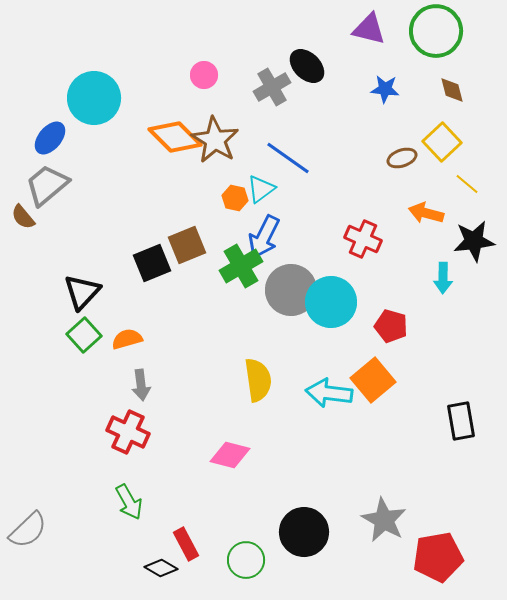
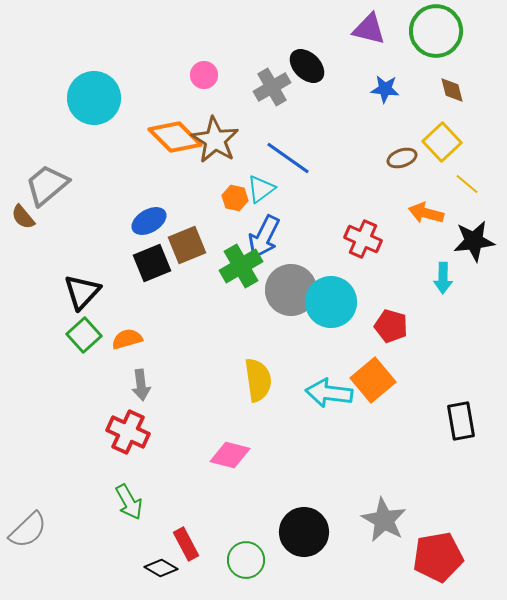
blue ellipse at (50, 138): moved 99 px right, 83 px down; rotated 20 degrees clockwise
